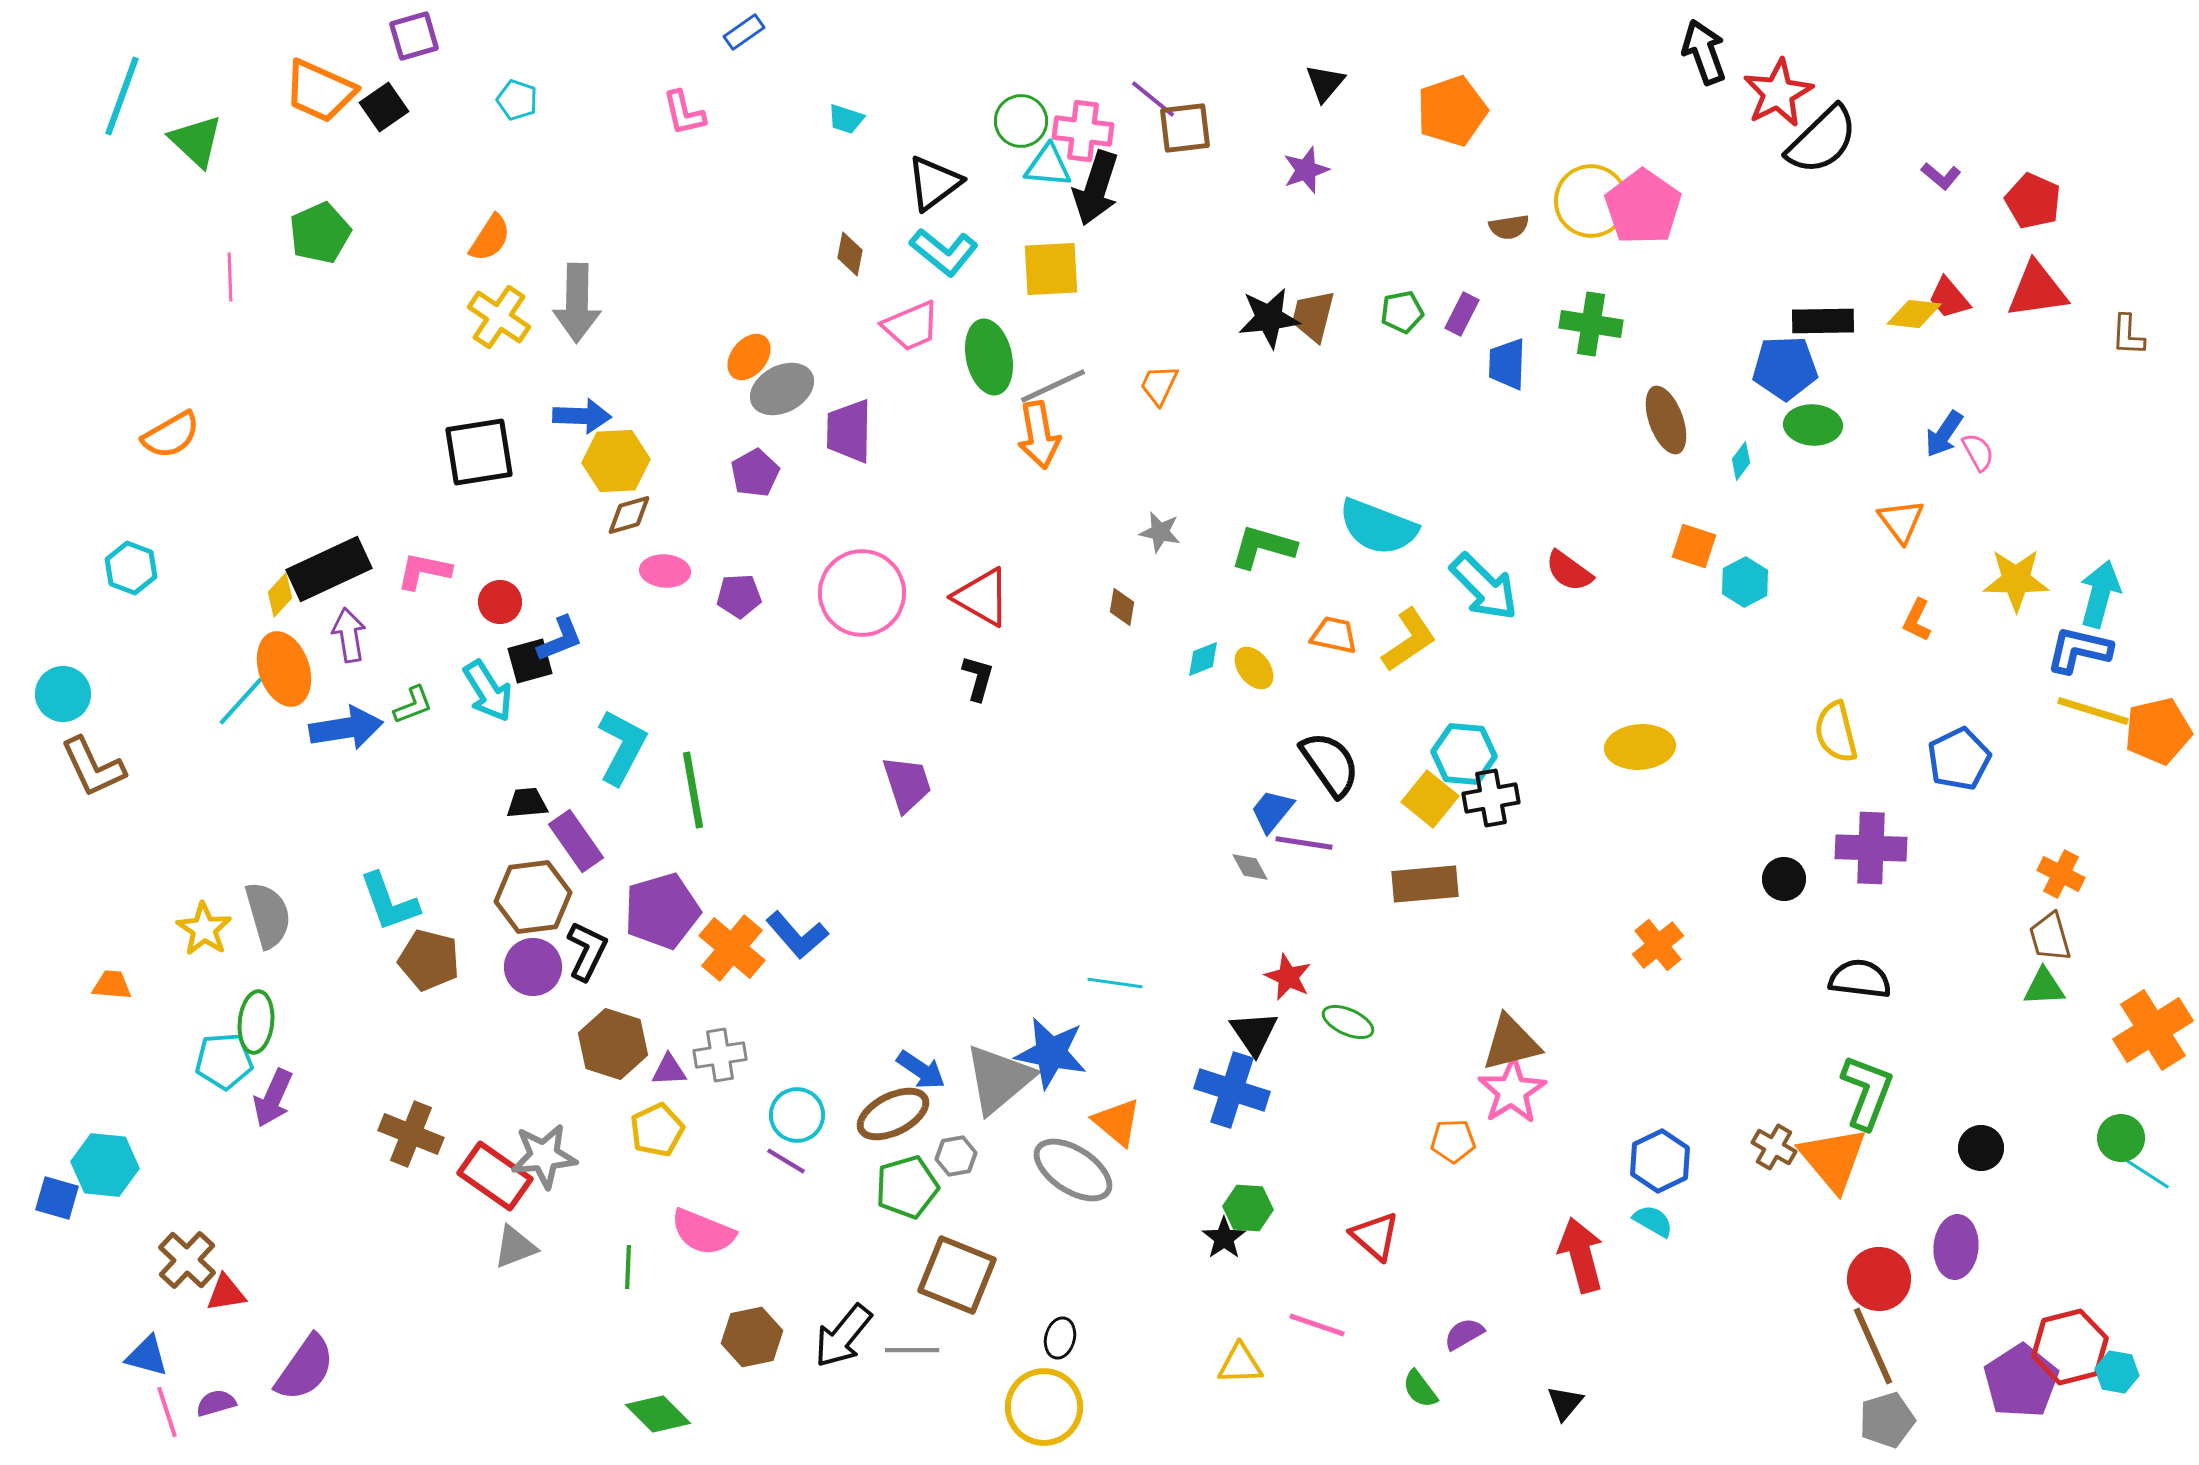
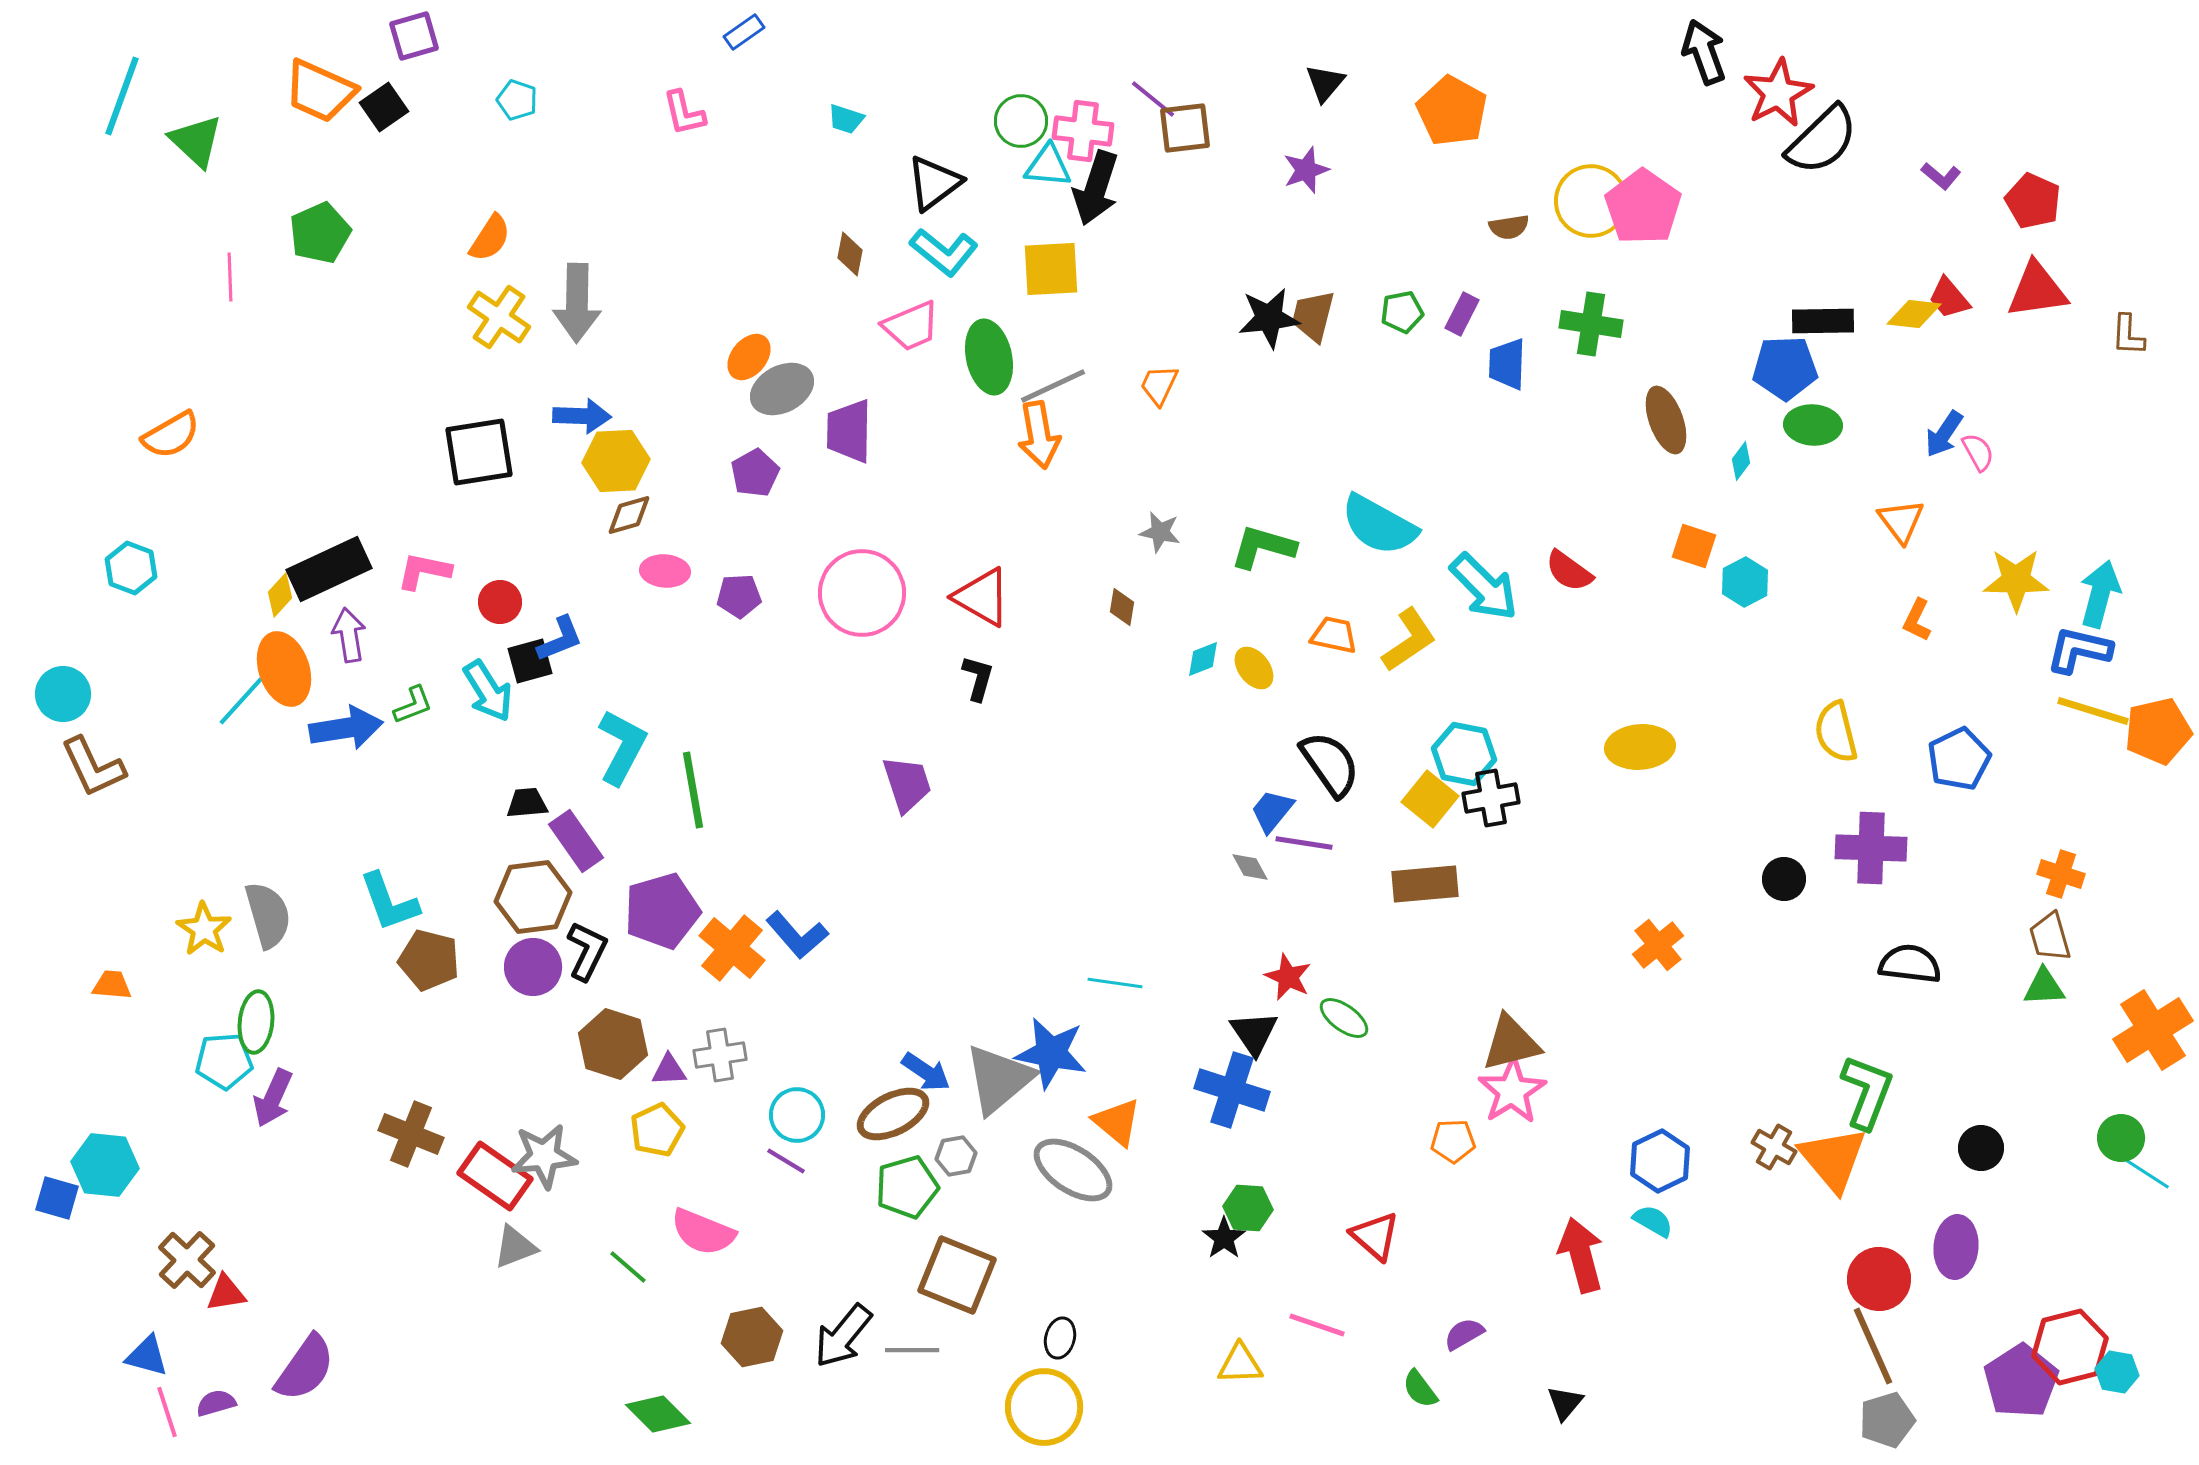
orange pentagon at (1452, 111): rotated 24 degrees counterclockwise
cyan semicircle at (1378, 527): moved 1 px right, 2 px up; rotated 8 degrees clockwise
cyan hexagon at (1464, 754): rotated 6 degrees clockwise
orange cross at (2061, 874): rotated 9 degrees counterclockwise
black semicircle at (1860, 979): moved 50 px right, 15 px up
green ellipse at (1348, 1022): moved 4 px left, 4 px up; rotated 12 degrees clockwise
blue arrow at (921, 1070): moved 5 px right, 2 px down
green line at (628, 1267): rotated 51 degrees counterclockwise
